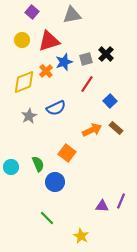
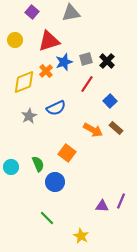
gray triangle: moved 1 px left, 2 px up
yellow circle: moved 7 px left
black cross: moved 1 px right, 7 px down
orange arrow: moved 1 px right; rotated 54 degrees clockwise
